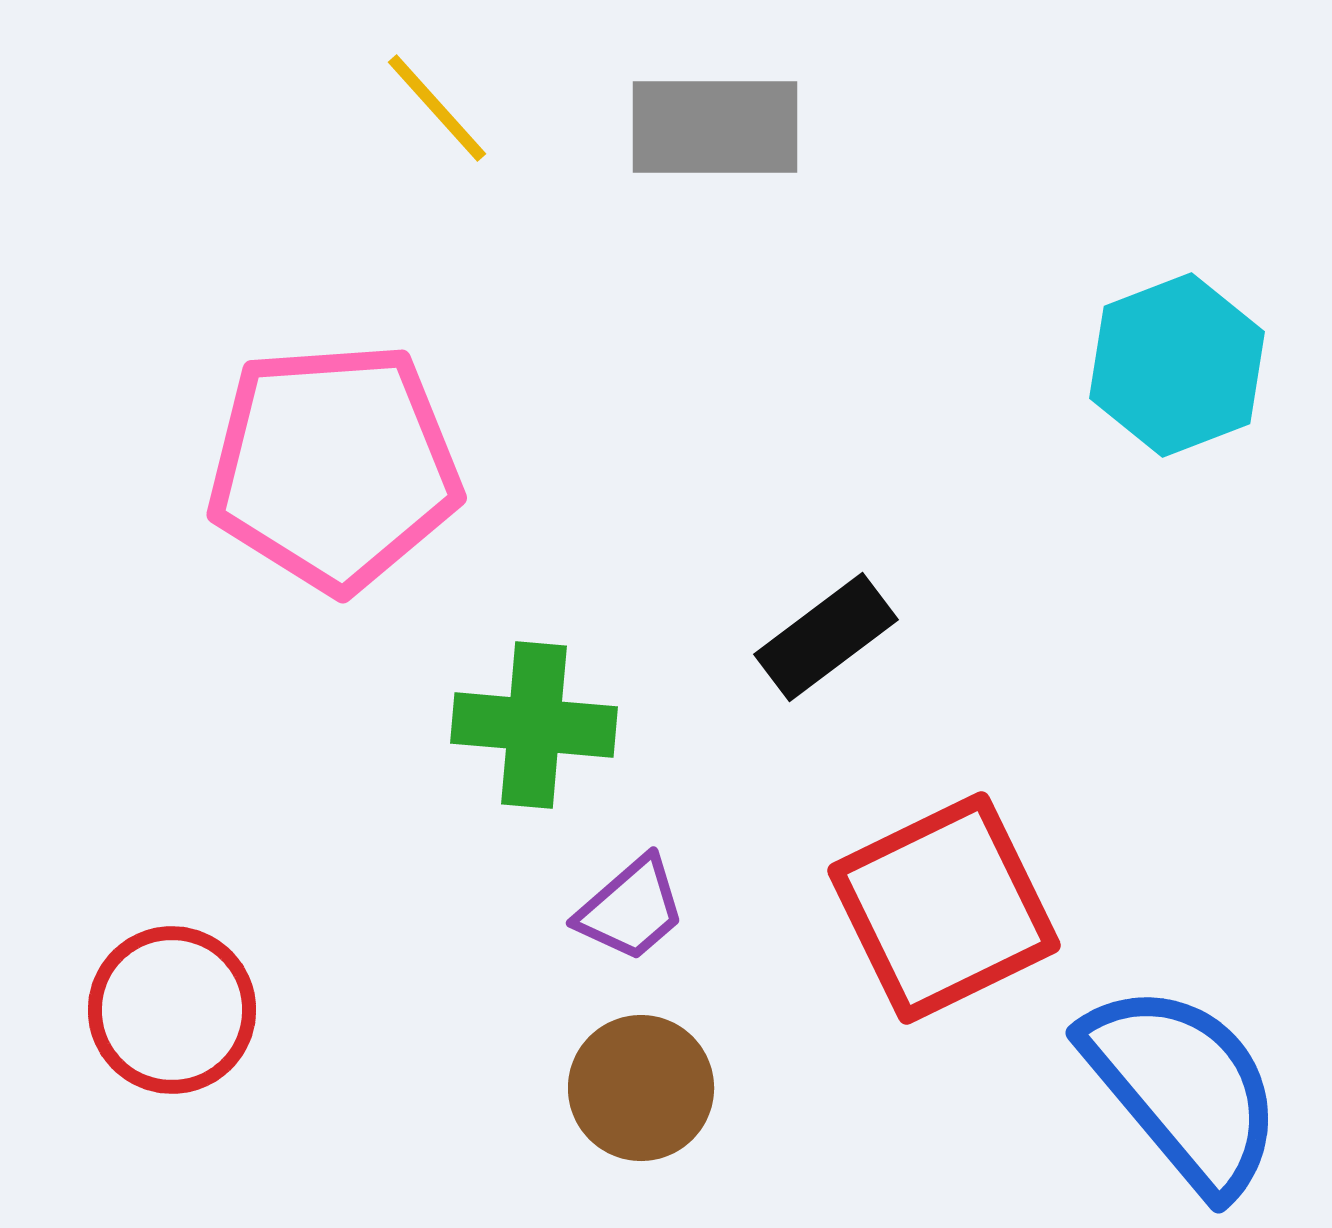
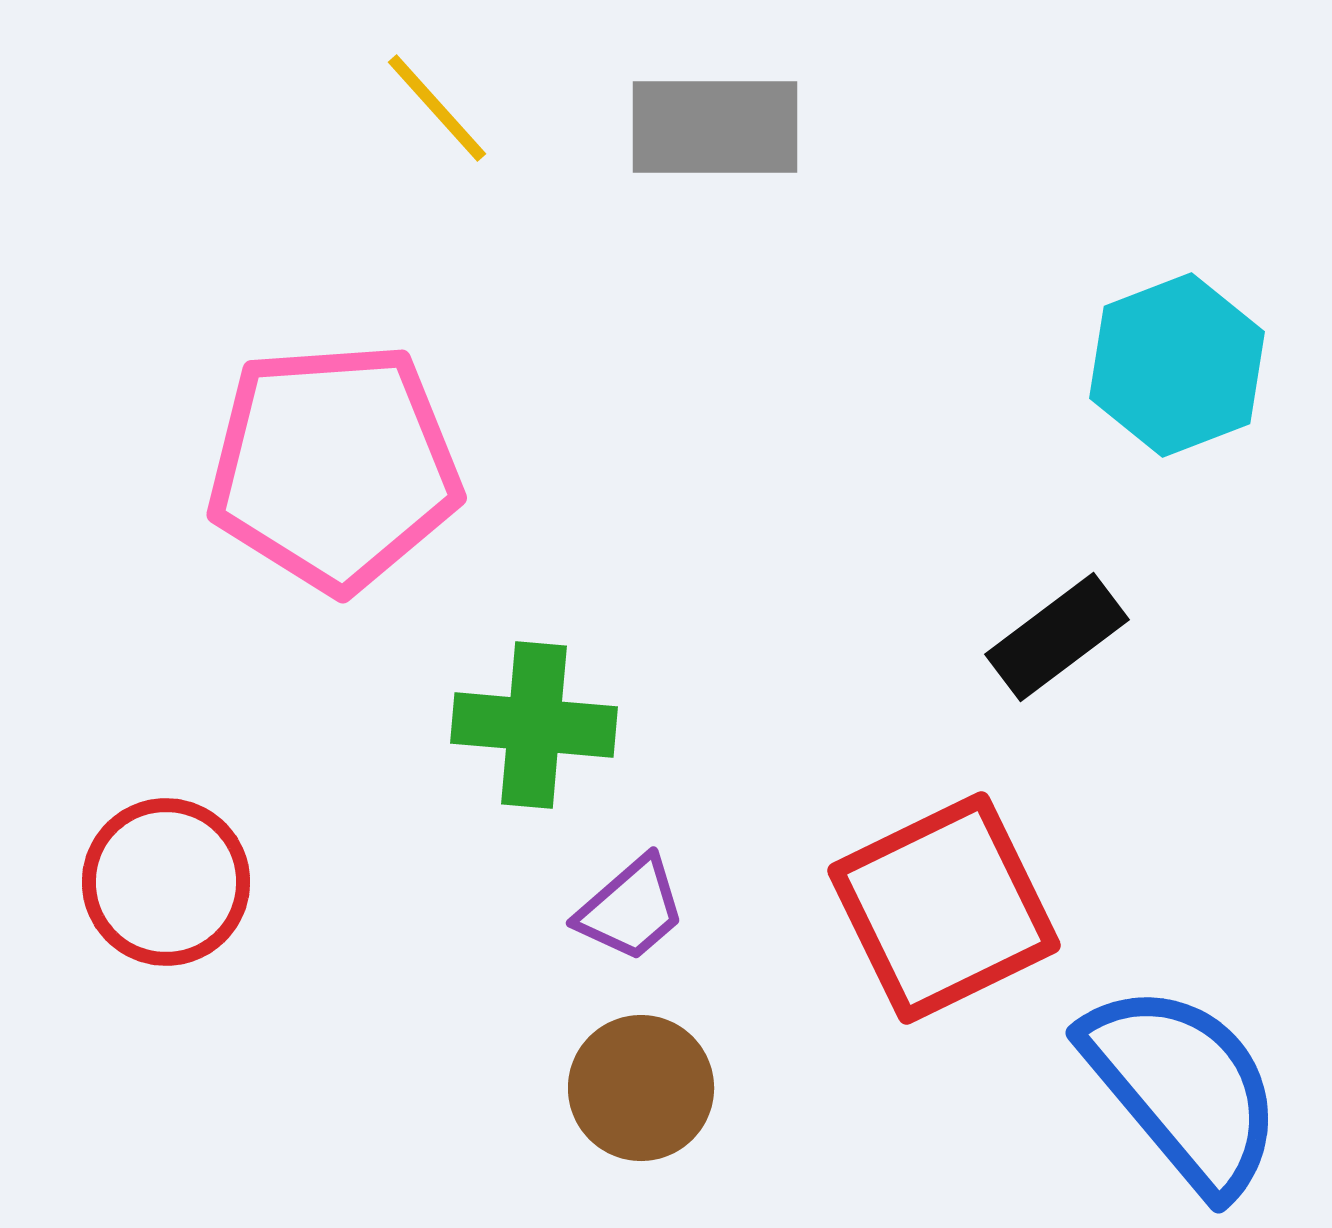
black rectangle: moved 231 px right
red circle: moved 6 px left, 128 px up
